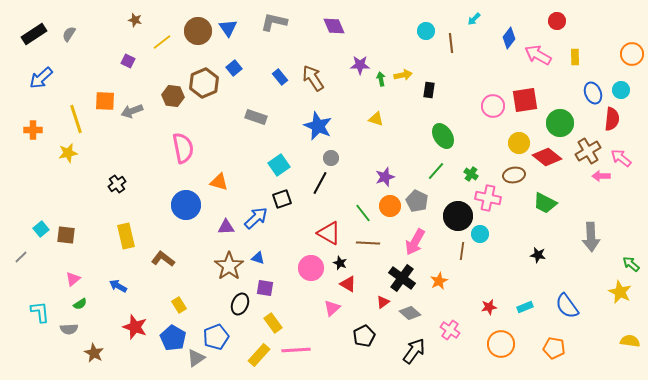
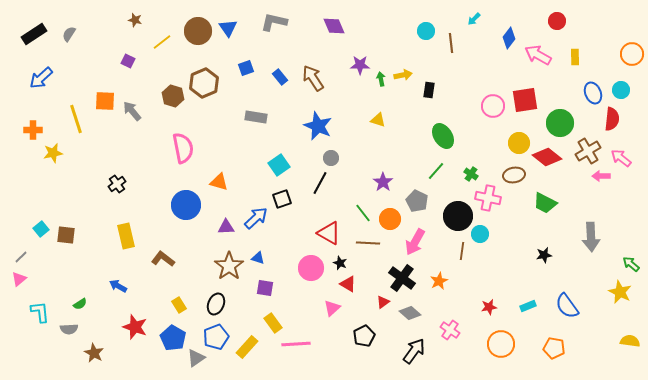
blue square at (234, 68): moved 12 px right; rotated 21 degrees clockwise
brown hexagon at (173, 96): rotated 10 degrees clockwise
gray arrow at (132, 111): rotated 70 degrees clockwise
gray rectangle at (256, 117): rotated 10 degrees counterclockwise
yellow triangle at (376, 119): moved 2 px right, 1 px down
yellow star at (68, 153): moved 15 px left
purple star at (385, 177): moved 2 px left, 5 px down; rotated 18 degrees counterclockwise
orange circle at (390, 206): moved 13 px down
black star at (538, 255): moved 6 px right; rotated 21 degrees counterclockwise
pink triangle at (73, 279): moved 54 px left
black ellipse at (240, 304): moved 24 px left
cyan rectangle at (525, 307): moved 3 px right, 1 px up
pink line at (296, 350): moved 6 px up
yellow rectangle at (259, 355): moved 12 px left, 8 px up
